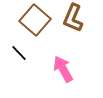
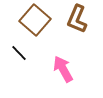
brown L-shape: moved 4 px right, 1 px down
